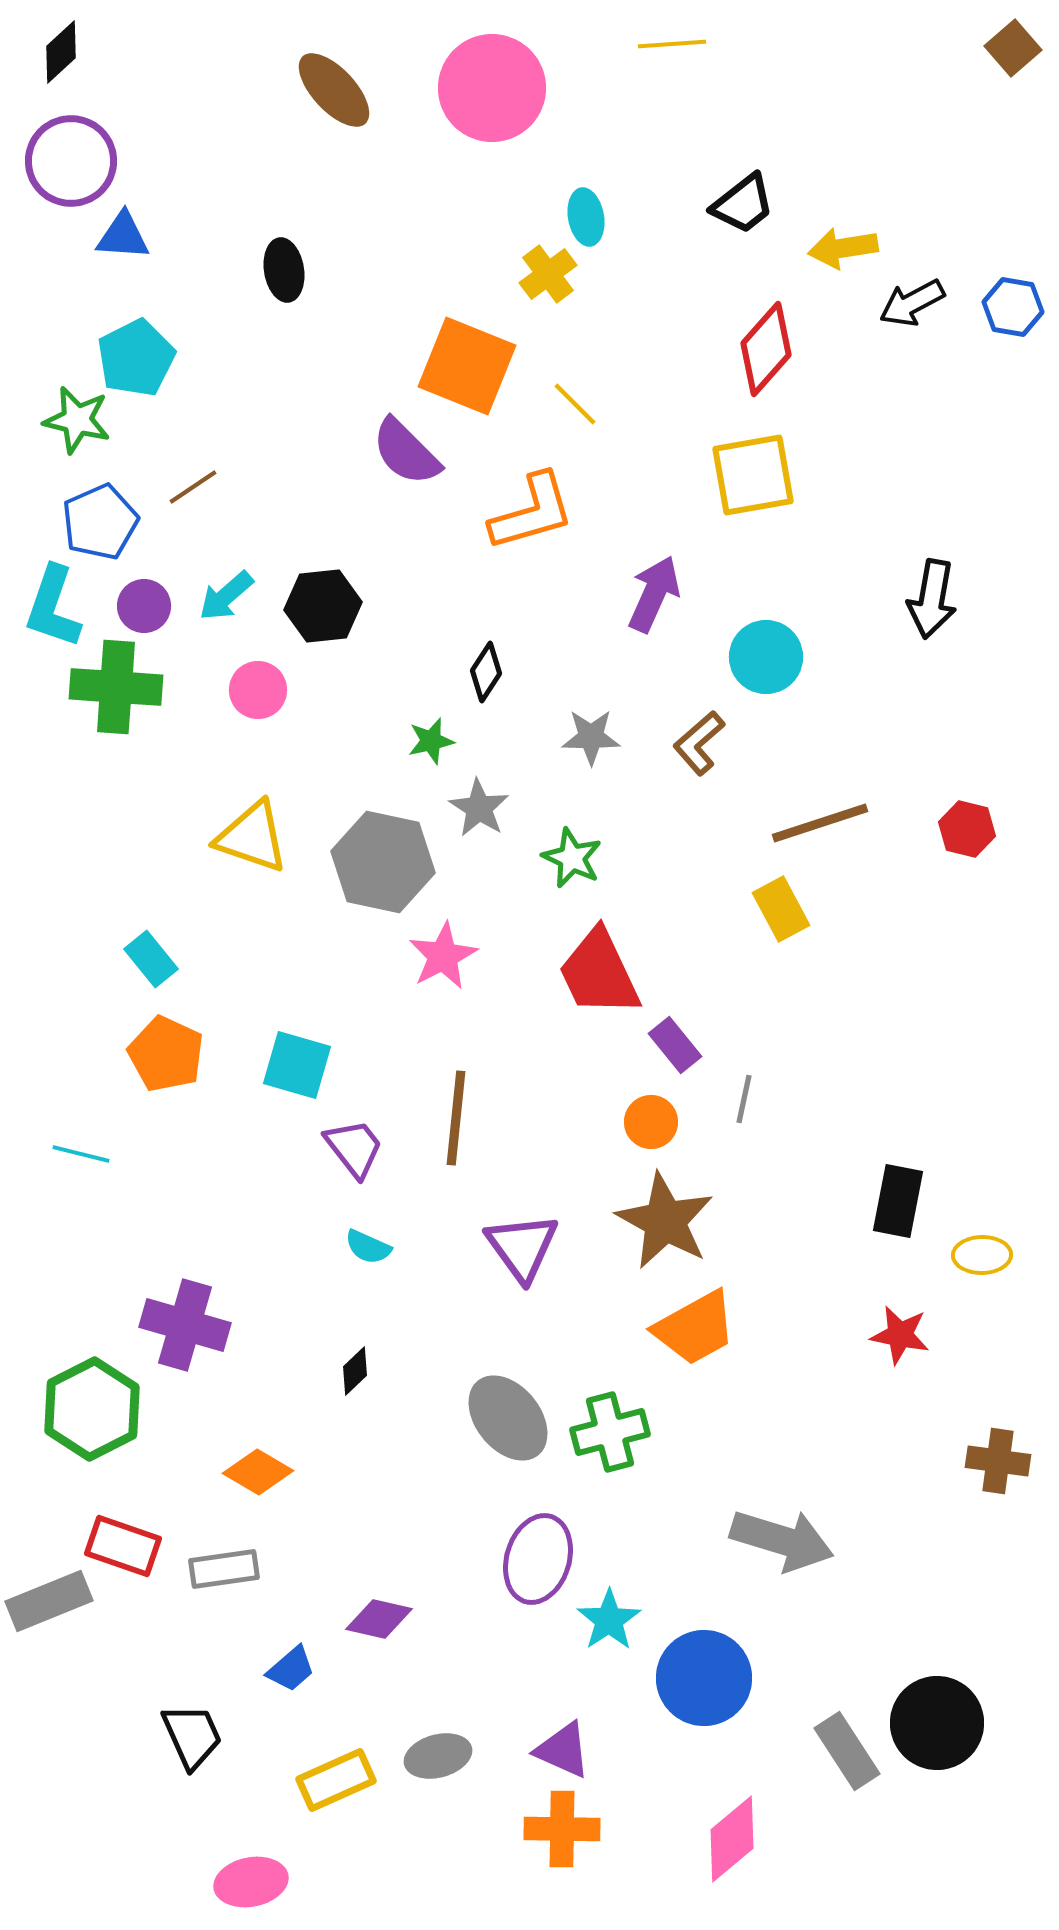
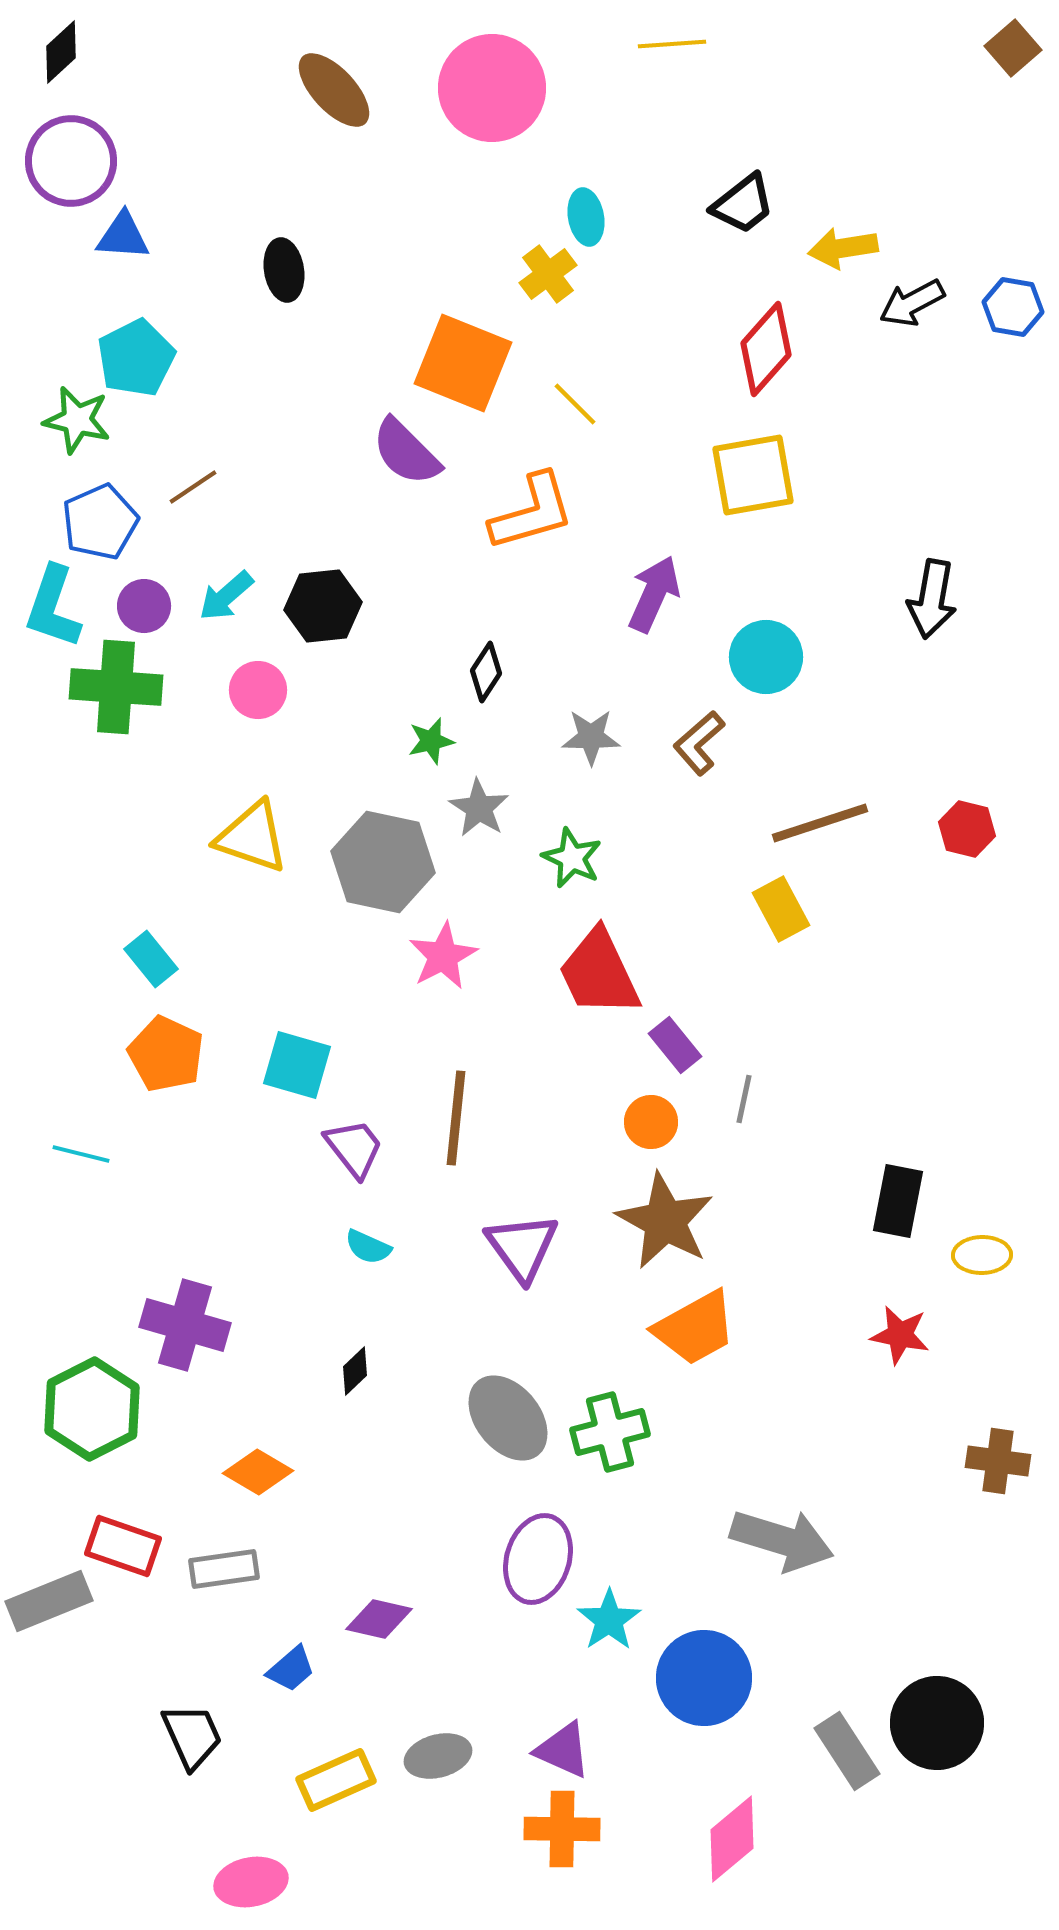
orange square at (467, 366): moved 4 px left, 3 px up
